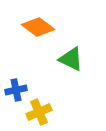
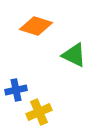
orange diamond: moved 2 px left, 1 px up; rotated 20 degrees counterclockwise
green triangle: moved 3 px right, 4 px up
